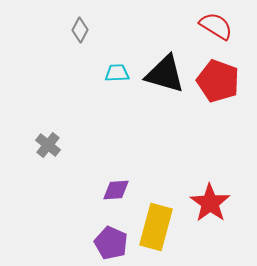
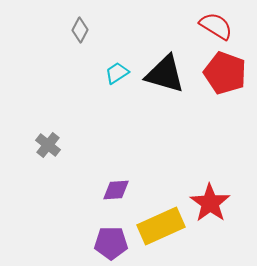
cyan trapezoid: rotated 30 degrees counterclockwise
red pentagon: moved 7 px right, 8 px up
yellow rectangle: moved 5 px right, 1 px up; rotated 51 degrees clockwise
purple pentagon: rotated 24 degrees counterclockwise
